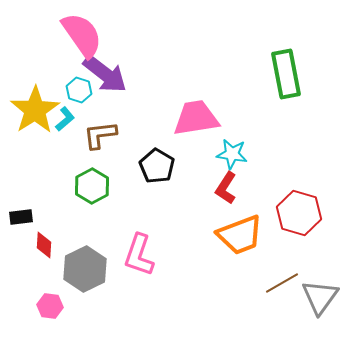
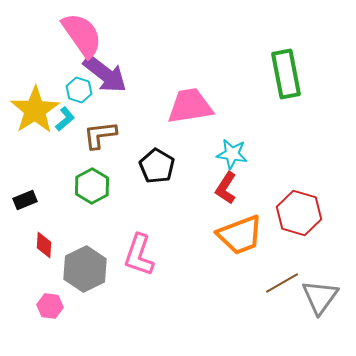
pink trapezoid: moved 6 px left, 12 px up
black rectangle: moved 4 px right, 17 px up; rotated 15 degrees counterclockwise
